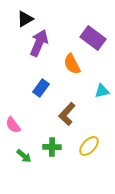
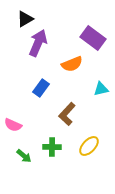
purple arrow: moved 1 px left
orange semicircle: rotated 85 degrees counterclockwise
cyan triangle: moved 1 px left, 2 px up
pink semicircle: rotated 30 degrees counterclockwise
